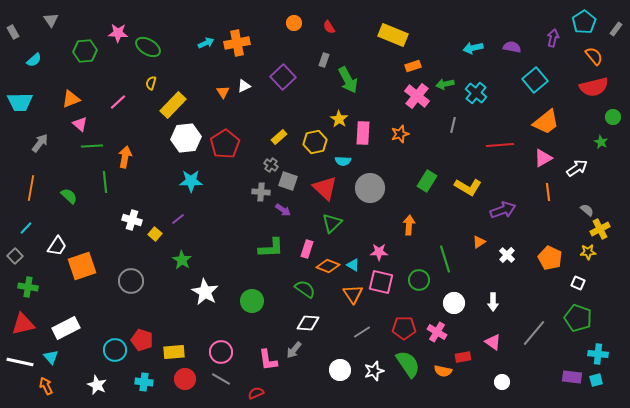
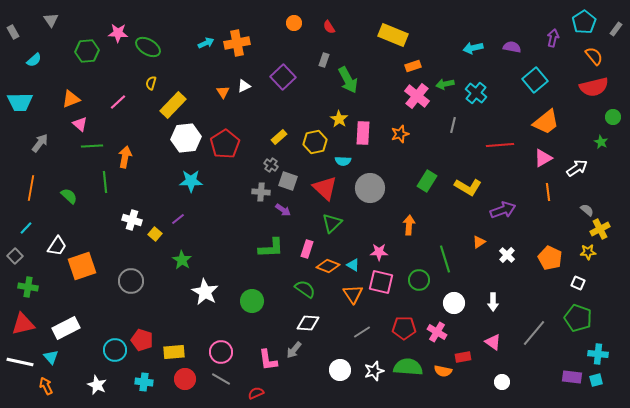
green hexagon at (85, 51): moved 2 px right
green semicircle at (408, 364): moved 3 px down; rotated 52 degrees counterclockwise
